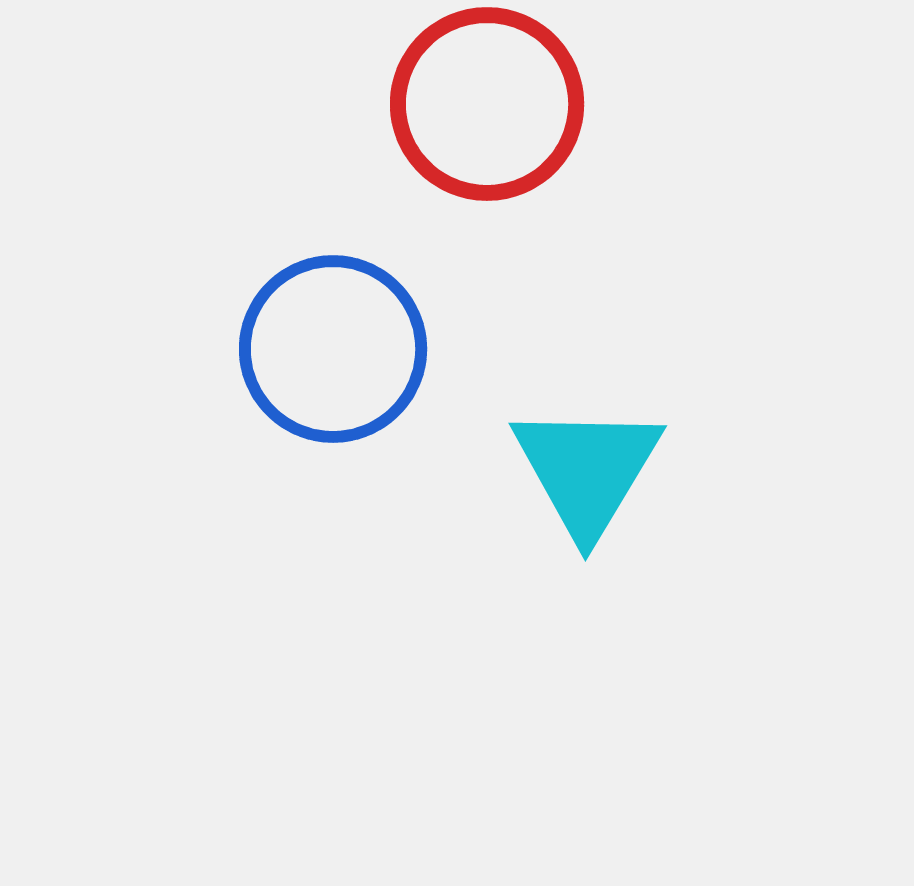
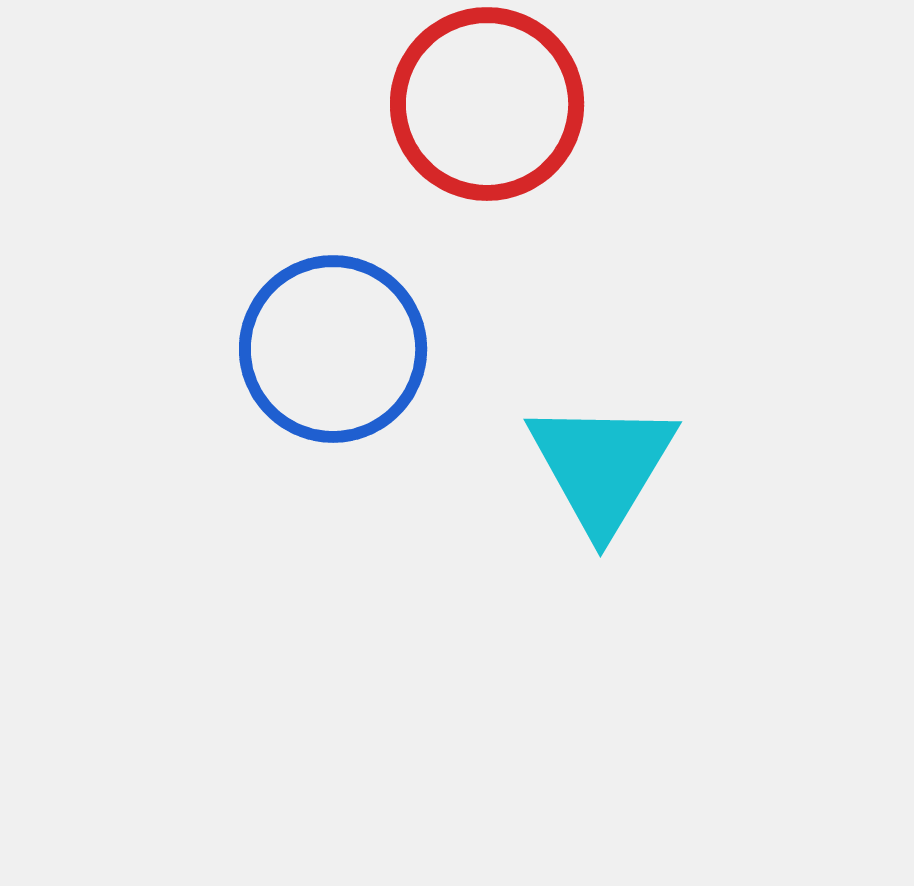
cyan triangle: moved 15 px right, 4 px up
